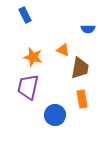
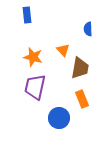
blue rectangle: moved 2 px right; rotated 21 degrees clockwise
blue semicircle: rotated 88 degrees clockwise
orange triangle: rotated 24 degrees clockwise
purple trapezoid: moved 7 px right
orange rectangle: rotated 12 degrees counterclockwise
blue circle: moved 4 px right, 3 px down
